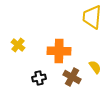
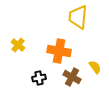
yellow trapezoid: moved 14 px left
orange cross: rotated 10 degrees clockwise
